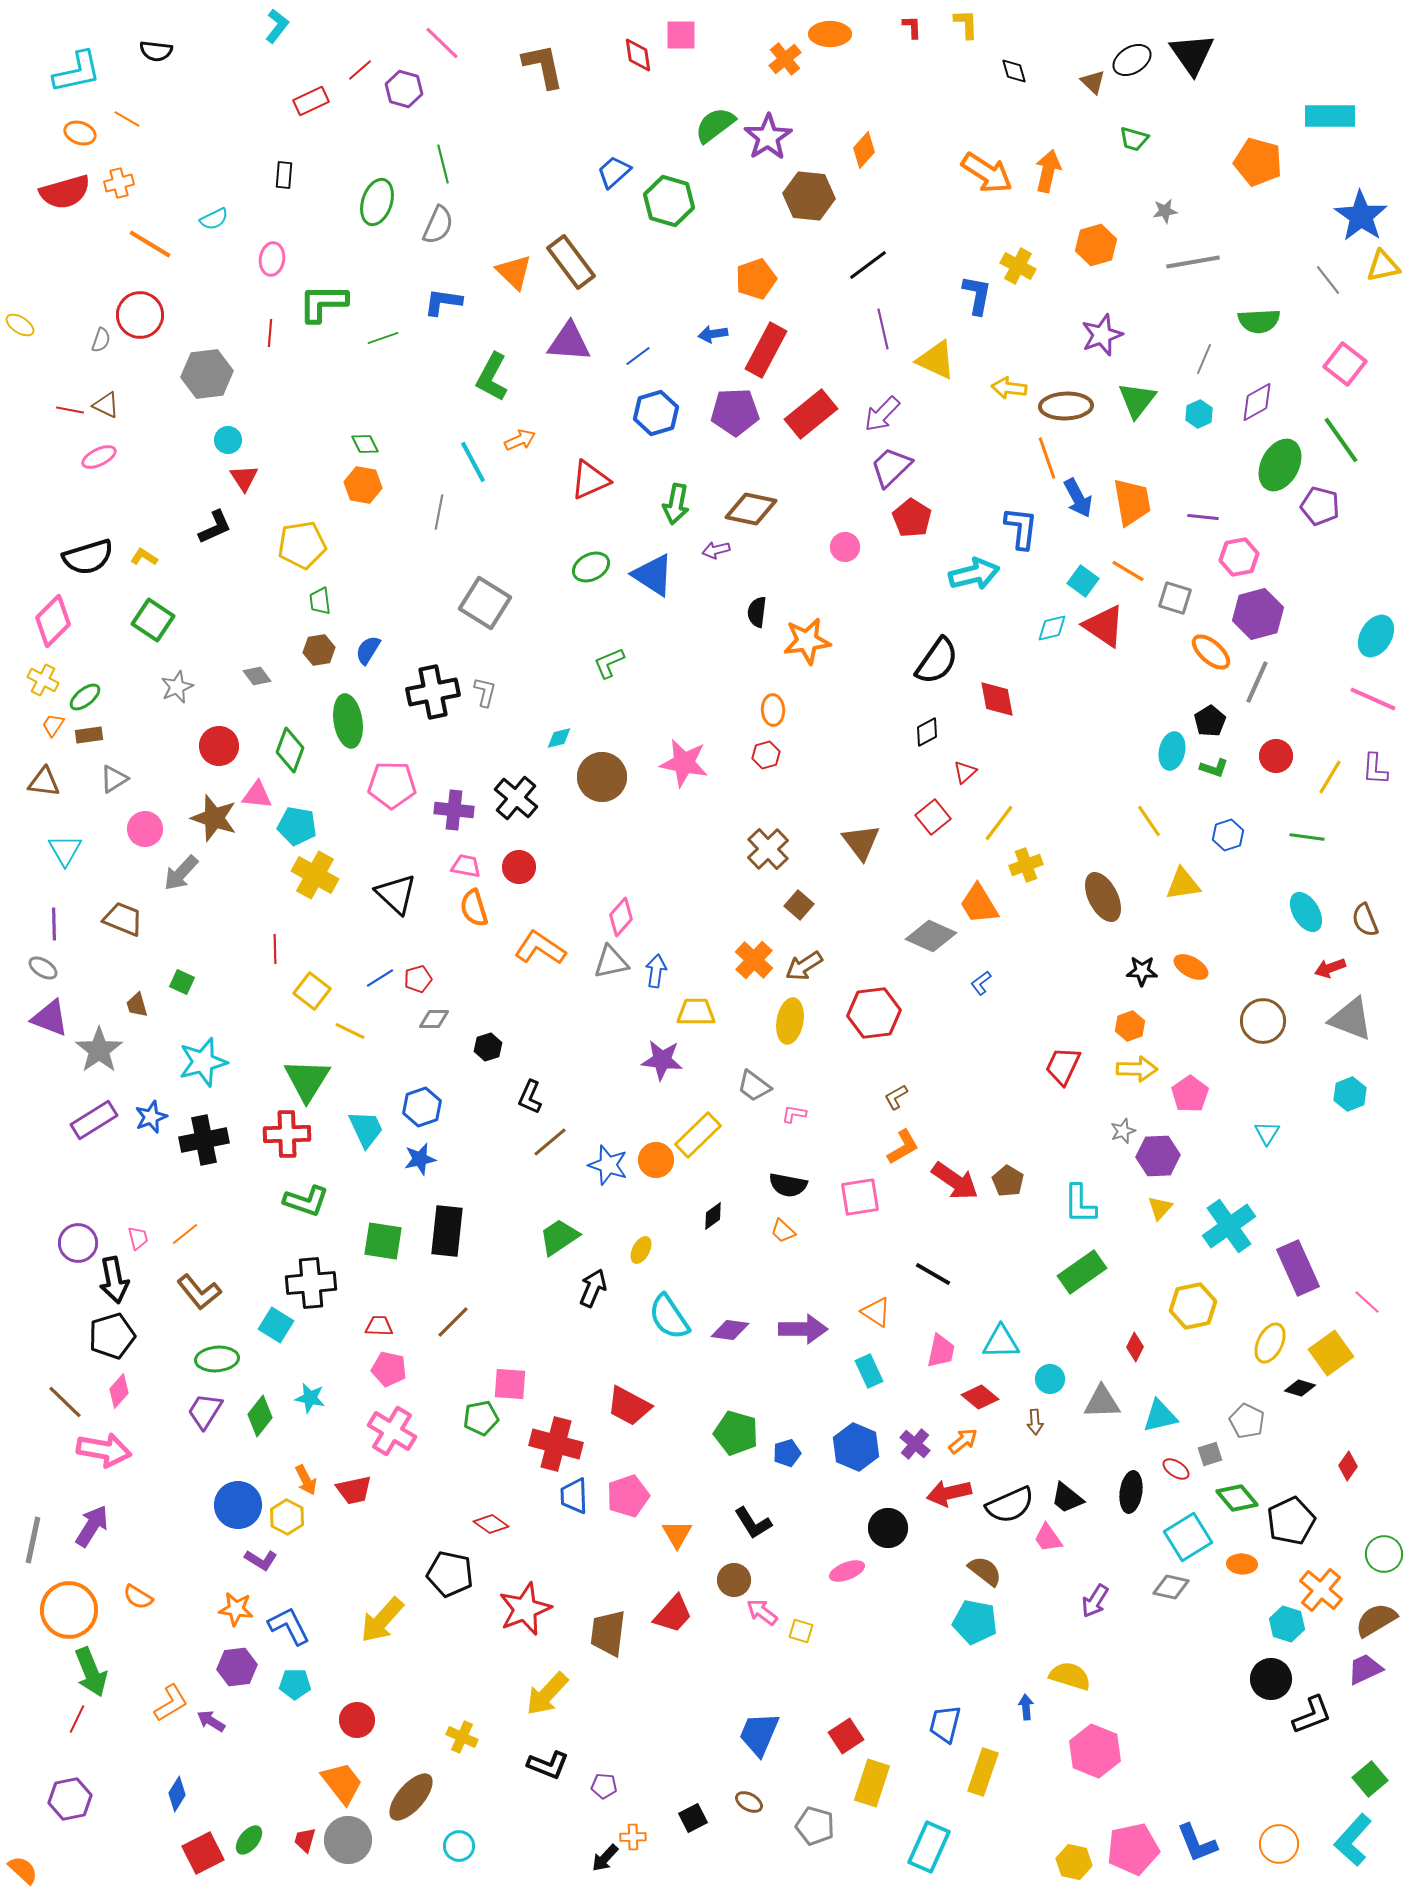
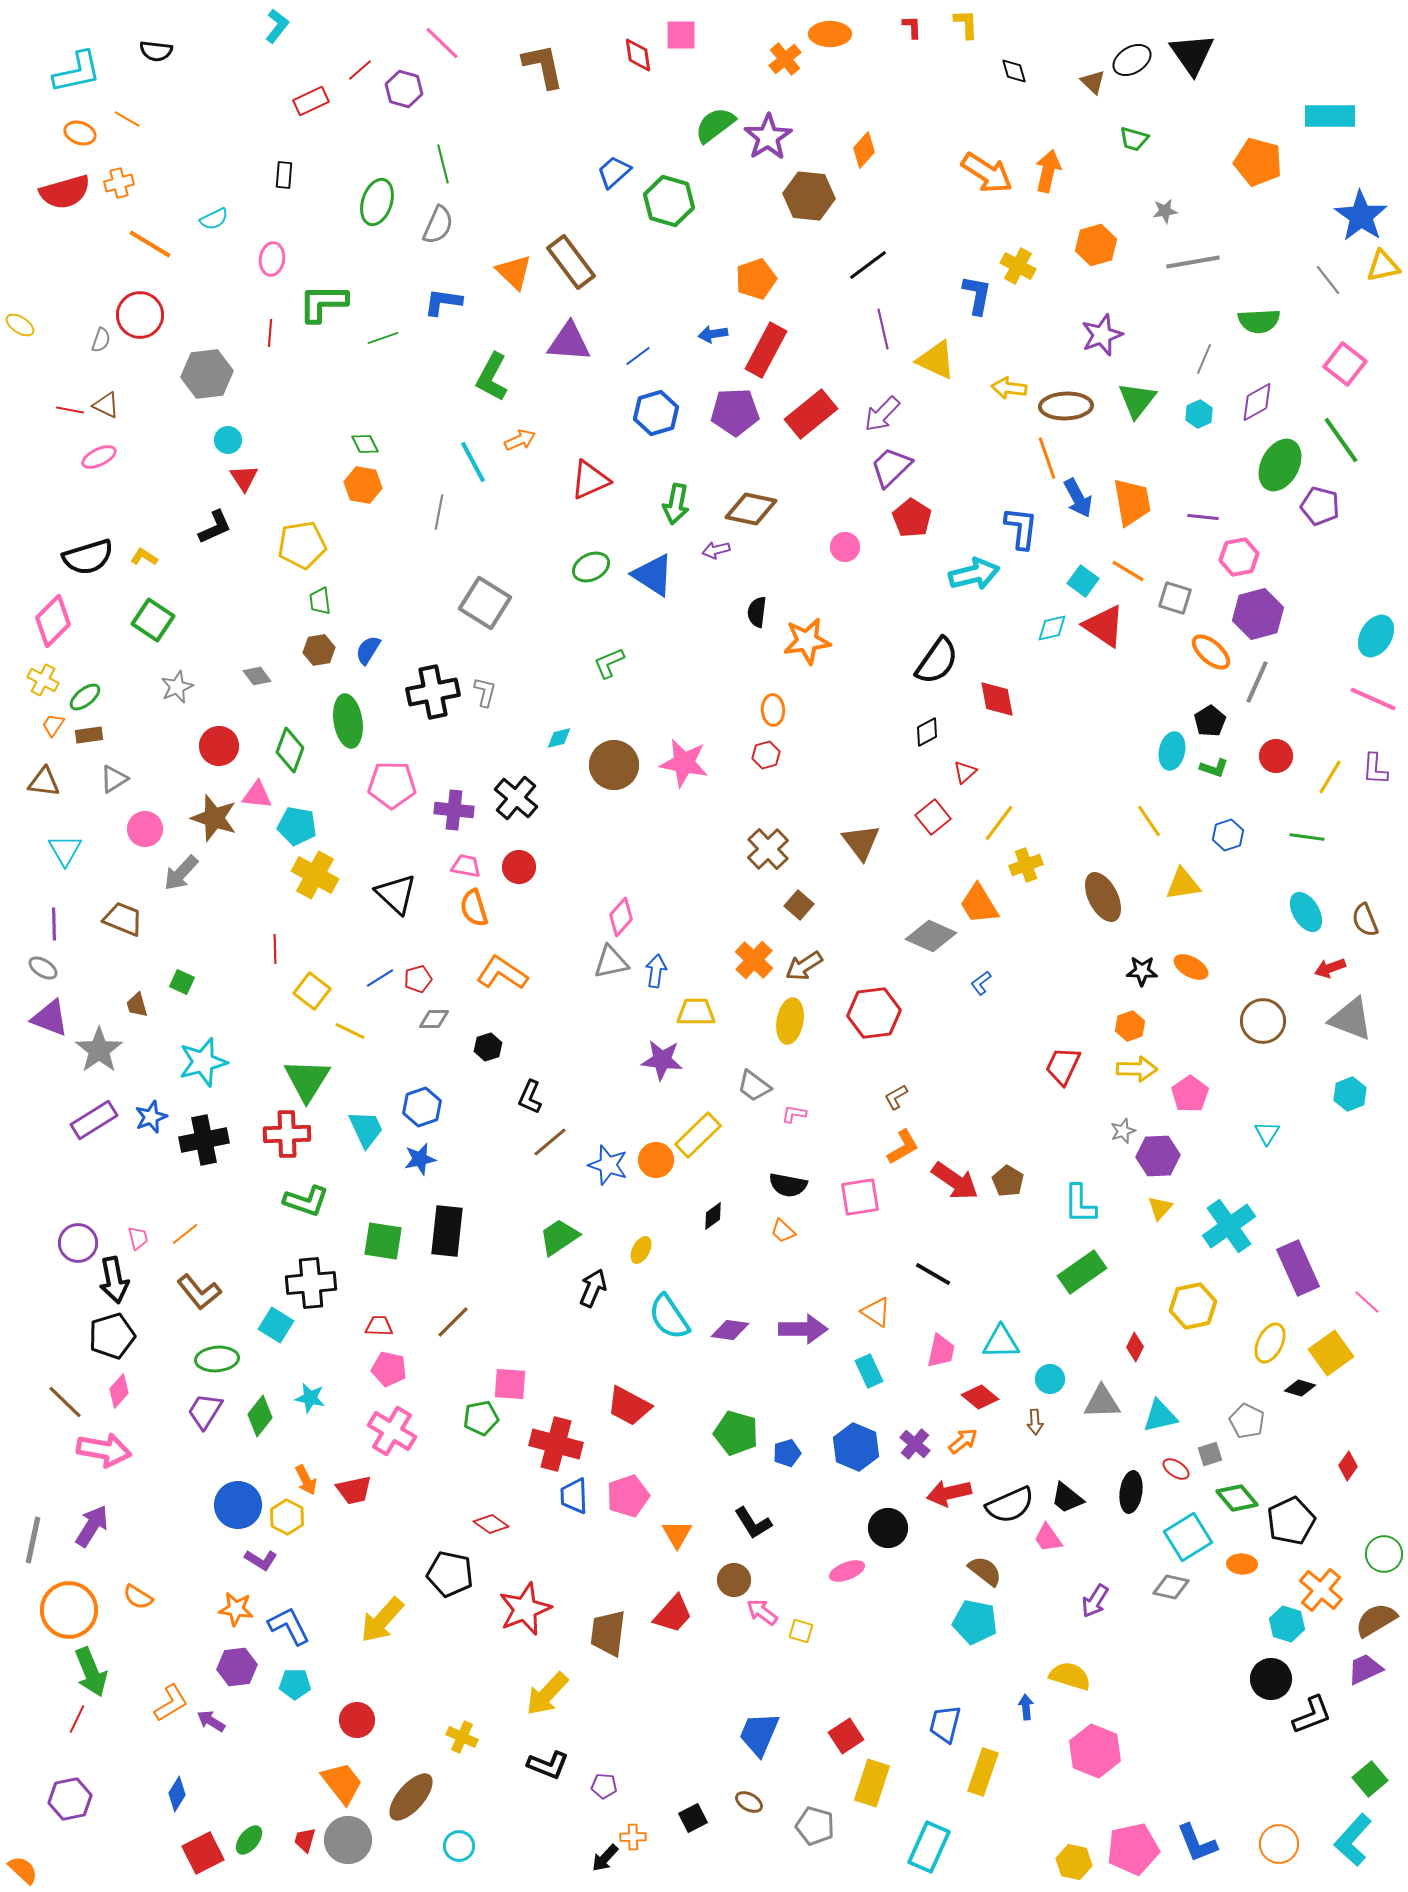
brown circle at (602, 777): moved 12 px right, 12 px up
orange L-shape at (540, 948): moved 38 px left, 25 px down
